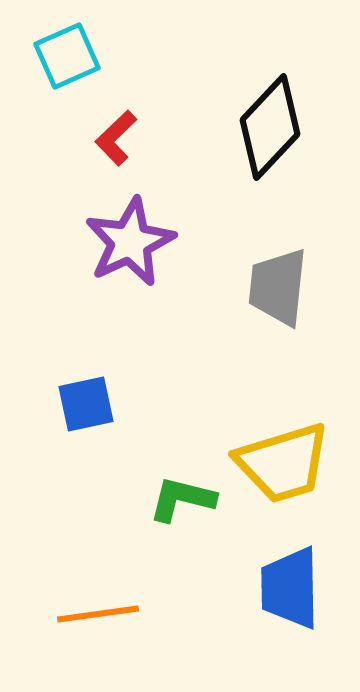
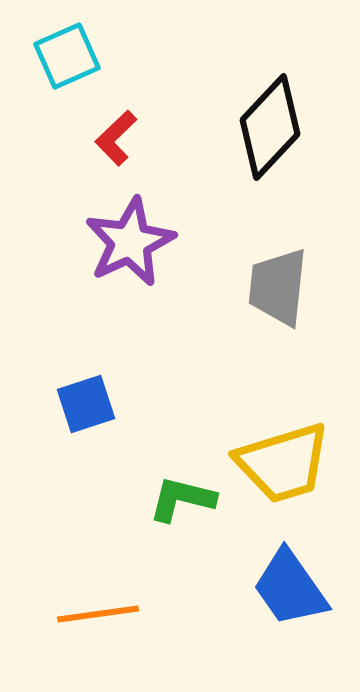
blue square: rotated 6 degrees counterclockwise
blue trapezoid: rotated 34 degrees counterclockwise
